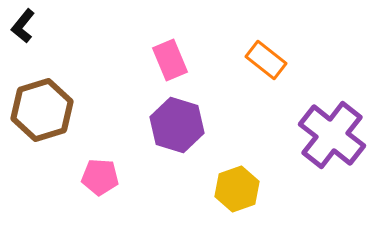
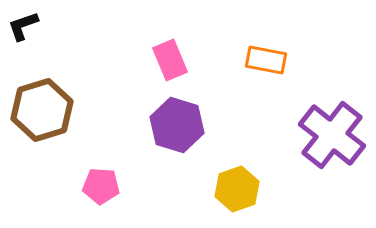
black L-shape: rotated 32 degrees clockwise
orange rectangle: rotated 27 degrees counterclockwise
pink pentagon: moved 1 px right, 9 px down
